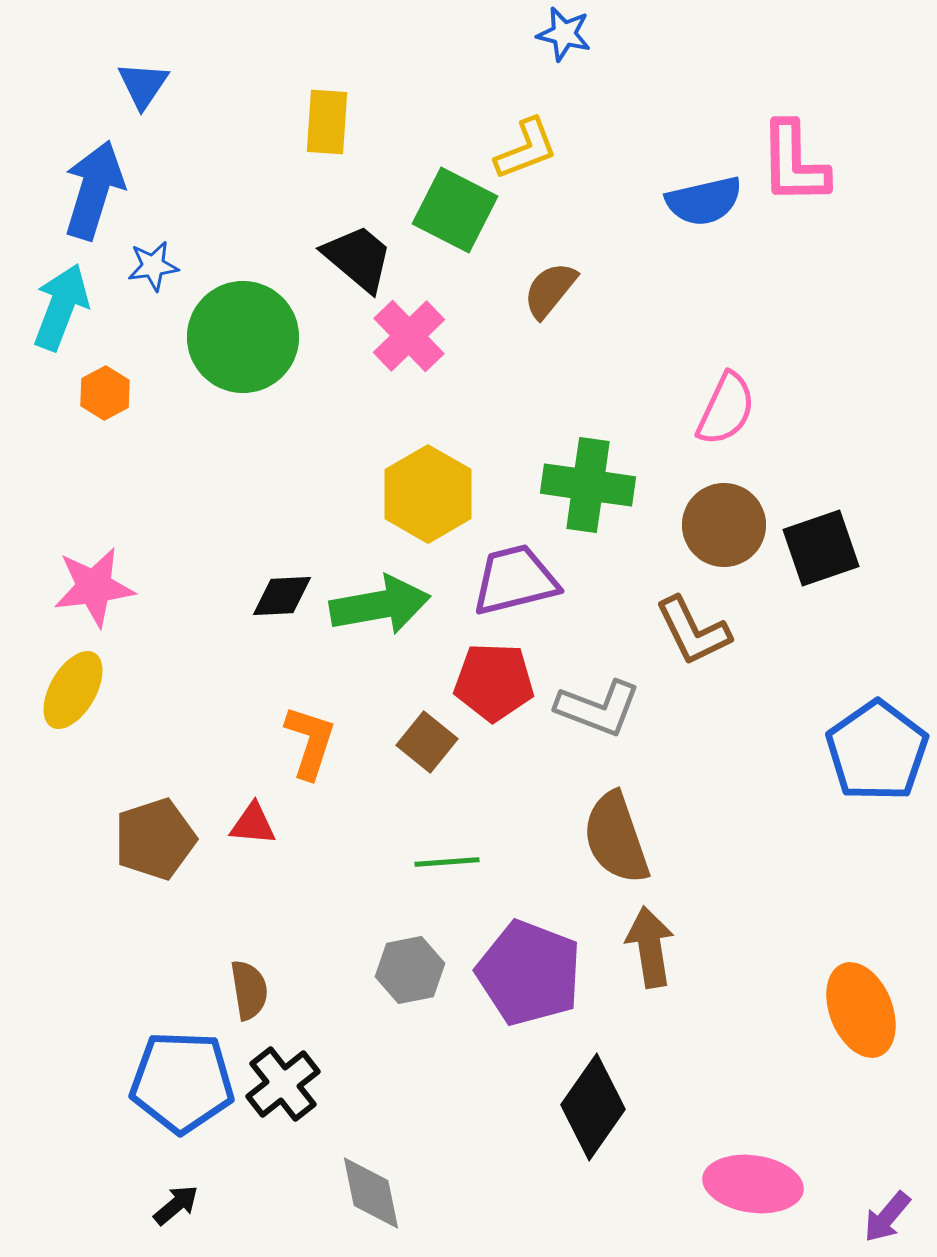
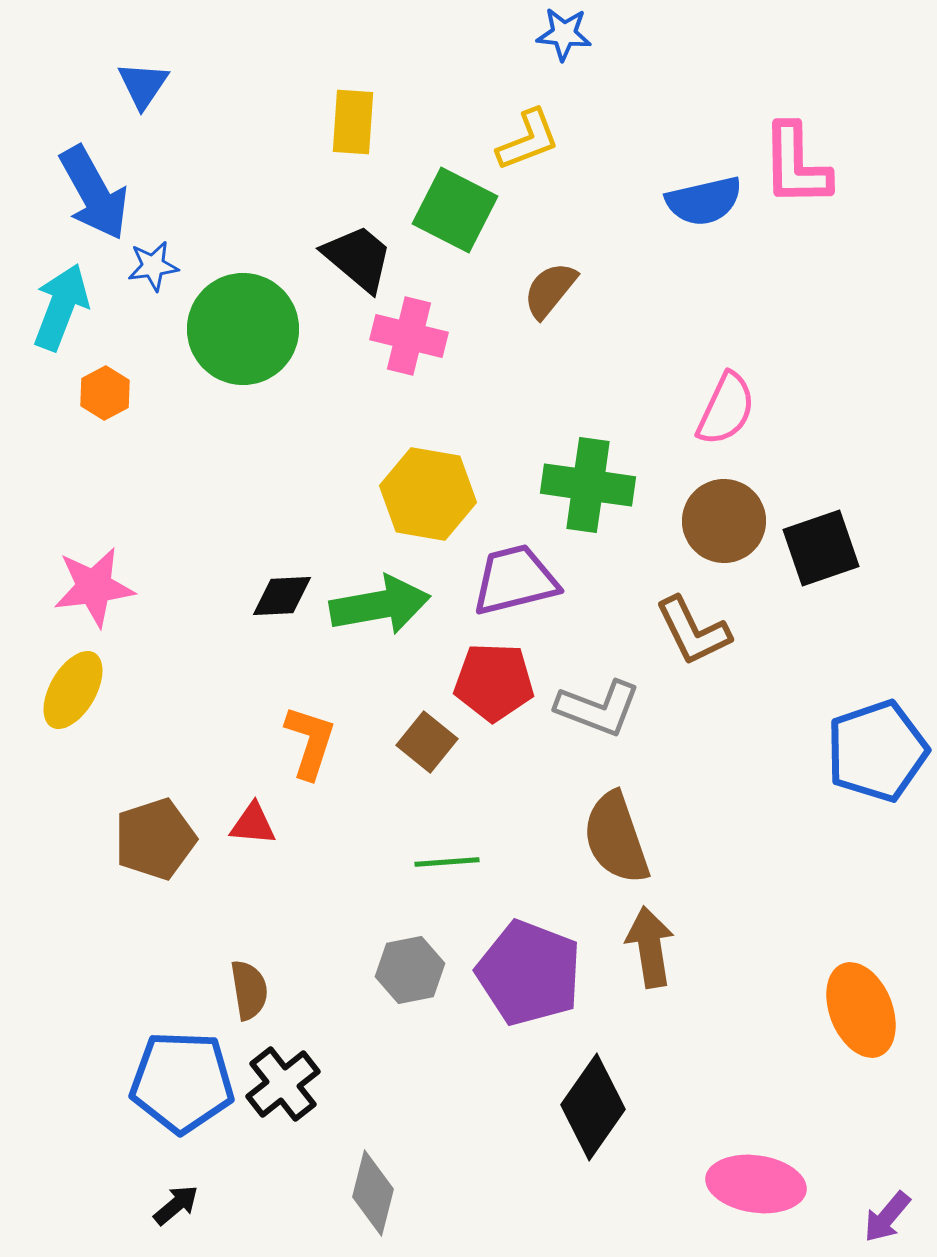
blue star at (564, 34): rotated 8 degrees counterclockwise
yellow rectangle at (327, 122): moved 26 px right
yellow L-shape at (526, 149): moved 2 px right, 9 px up
pink L-shape at (794, 163): moved 2 px right, 2 px down
blue arrow at (94, 190): moved 3 px down; rotated 134 degrees clockwise
pink cross at (409, 336): rotated 32 degrees counterclockwise
green circle at (243, 337): moved 8 px up
yellow hexagon at (428, 494): rotated 20 degrees counterclockwise
brown circle at (724, 525): moved 4 px up
blue pentagon at (877, 751): rotated 16 degrees clockwise
pink ellipse at (753, 1184): moved 3 px right
gray diamond at (371, 1193): moved 2 px right; rotated 26 degrees clockwise
